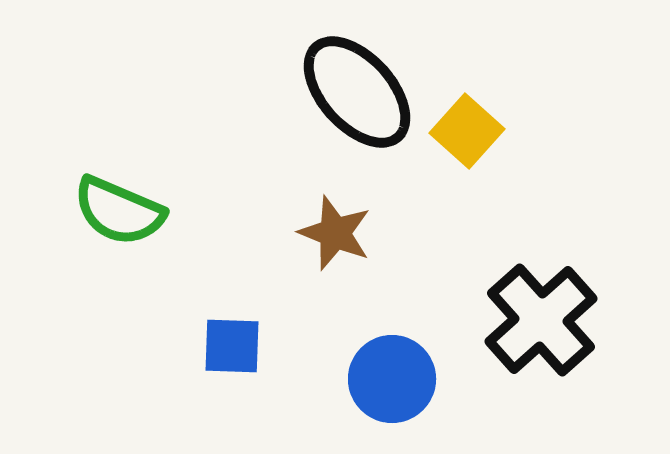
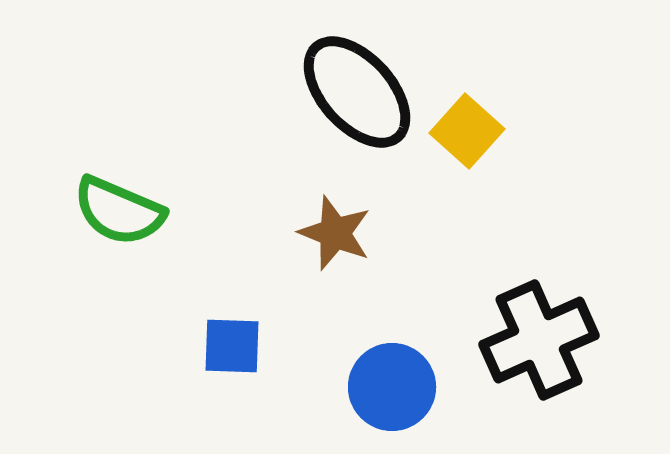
black cross: moved 2 px left, 20 px down; rotated 18 degrees clockwise
blue circle: moved 8 px down
